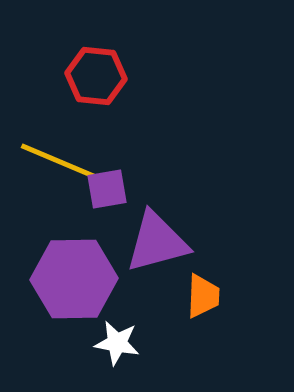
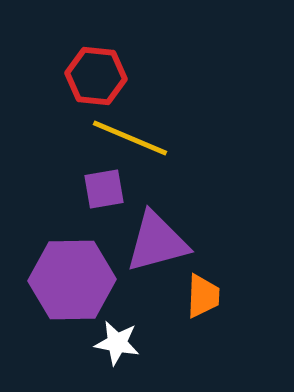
yellow line: moved 72 px right, 23 px up
purple square: moved 3 px left
purple hexagon: moved 2 px left, 1 px down
